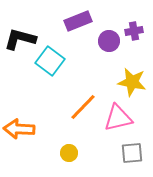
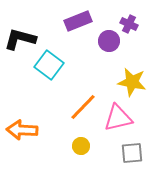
purple cross: moved 5 px left, 7 px up; rotated 36 degrees clockwise
cyan square: moved 1 px left, 4 px down
orange arrow: moved 3 px right, 1 px down
yellow circle: moved 12 px right, 7 px up
